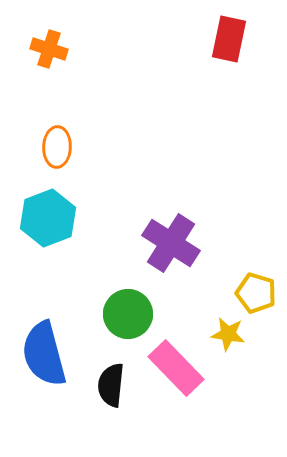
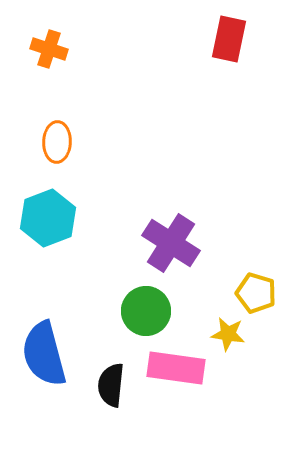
orange ellipse: moved 5 px up
green circle: moved 18 px right, 3 px up
pink rectangle: rotated 38 degrees counterclockwise
